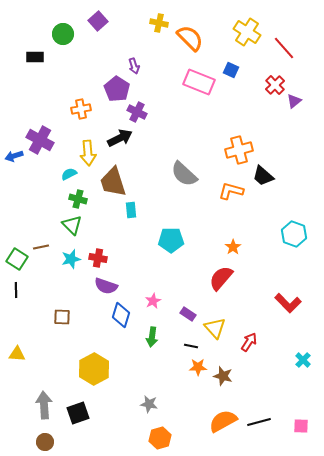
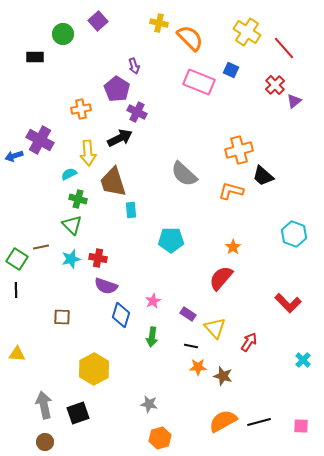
gray arrow at (44, 405): rotated 8 degrees counterclockwise
